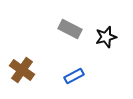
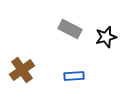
brown cross: rotated 20 degrees clockwise
blue rectangle: rotated 24 degrees clockwise
